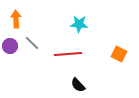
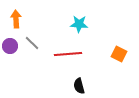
black semicircle: moved 1 px right, 1 px down; rotated 28 degrees clockwise
